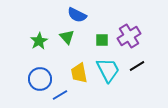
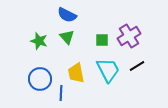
blue semicircle: moved 10 px left
green star: rotated 24 degrees counterclockwise
yellow trapezoid: moved 3 px left
blue line: moved 1 px right, 2 px up; rotated 56 degrees counterclockwise
